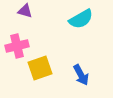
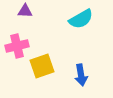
purple triangle: rotated 14 degrees counterclockwise
yellow square: moved 2 px right, 2 px up
blue arrow: rotated 20 degrees clockwise
